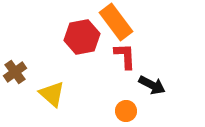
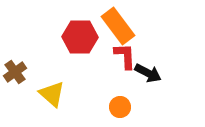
orange rectangle: moved 2 px right, 4 px down
red hexagon: moved 2 px left; rotated 12 degrees clockwise
black arrow: moved 4 px left, 12 px up
orange circle: moved 6 px left, 4 px up
